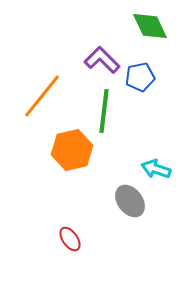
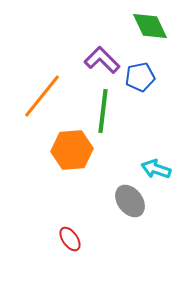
green line: moved 1 px left
orange hexagon: rotated 9 degrees clockwise
